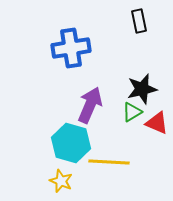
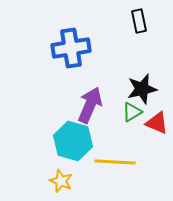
cyan hexagon: moved 2 px right, 2 px up
yellow line: moved 6 px right
